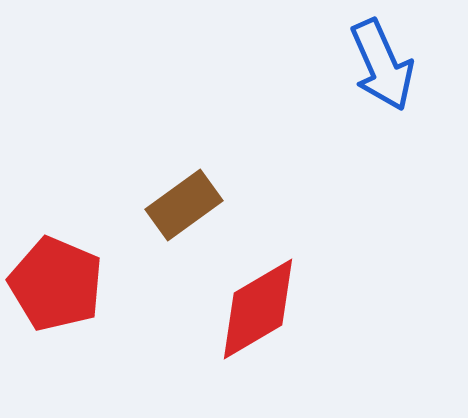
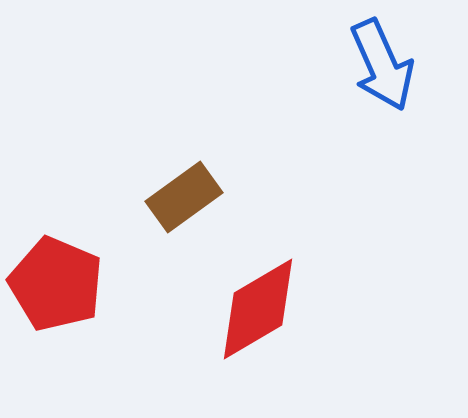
brown rectangle: moved 8 px up
